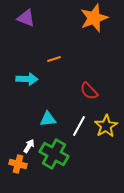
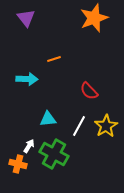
purple triangle: rotated 30 degrees clockwise
